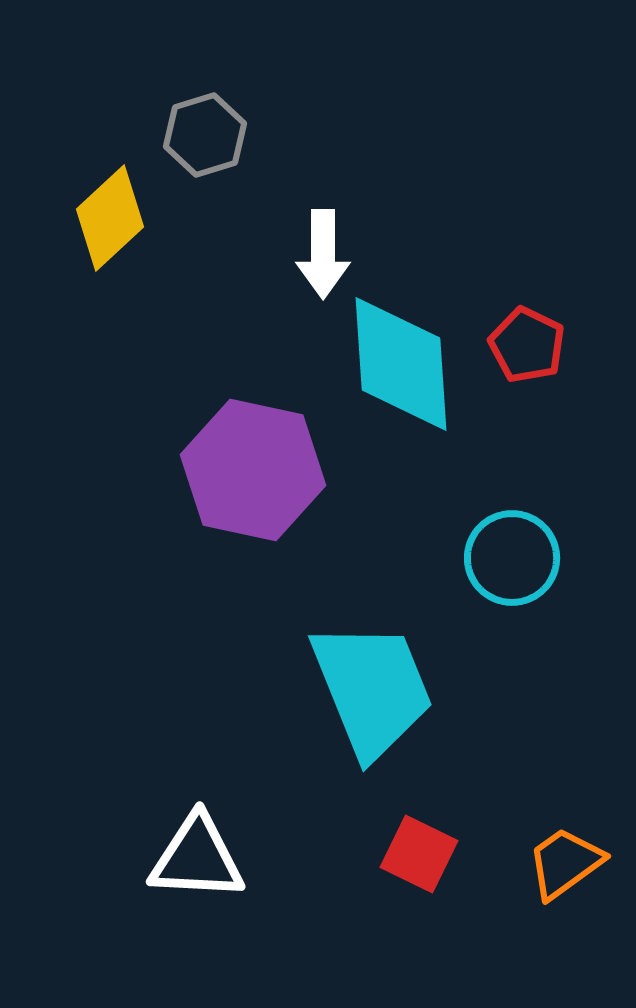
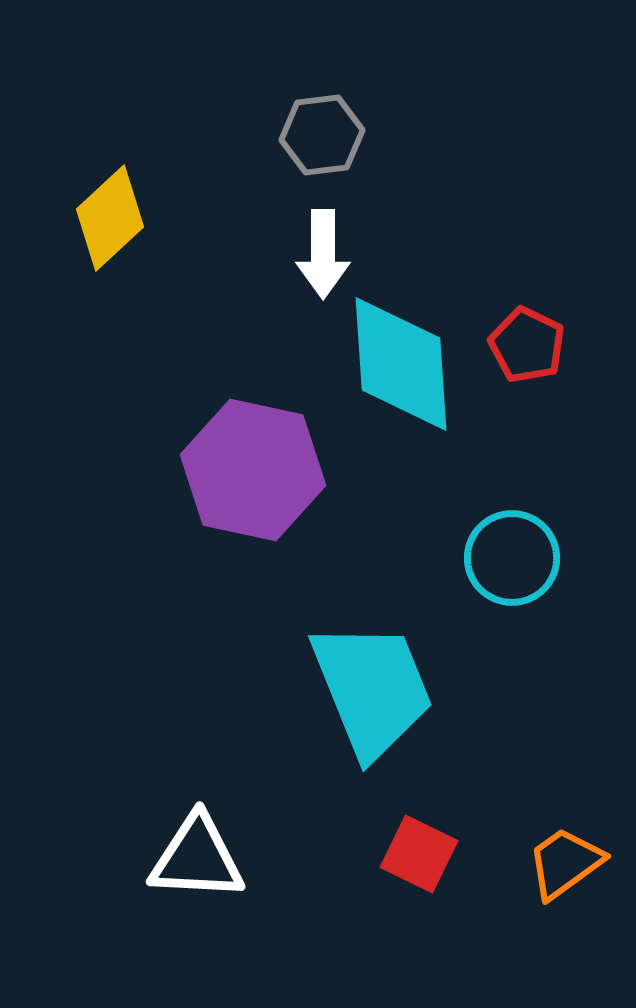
gray hexagon: moved 117 px right; rotated 10 degrees clockwise
